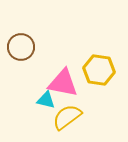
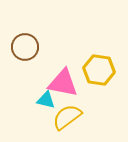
brown circle: moved 4 px right
